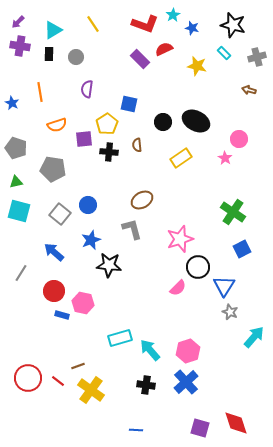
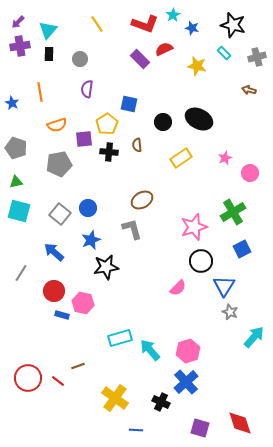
yellow line at (93, 24): moved 4 px right
cyan triangle at (53, 30): moved 5 px left; rotated 18 degrees counterclockwise
purple cross at (20, 46): rotated 18 degrees counterclockwise
gray circle at (76, 57): moved 4 px right, 2 px down
black ellipse at (196, 121): moved 3 px right, 2 px up
pink circle at (239, 139): moved 11 px right, 34 px down
pink star at (225, 158): rotated 16 degrees clockwise
gray pentagon at (53, 169): moved 6 px right, 5 px up; rotated 20 degrees counterclockwise
blue circle at (88, 205): moved 3 px down
green cross at (233, 212): rotated 25 degrees clockwise
pink star at (180, 239): moved 14 px right, 12 px up
black star at (109, 265): moved 3 px left, 2 px down; rotated 15 degrees counterclockwise
black circle at (198, 267): moved 3 px right, 6 px up
black cross at (146, 385): moved 15 px right, 17 px down; rotated 18 degrees clockwise
yellow cross at (91, 390): moved 24 px right, 8 px down
red diamond at (236, 423): moved 4 px right
